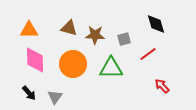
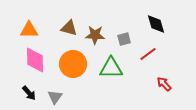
red arrow: moved 2 px right, 2 px up
